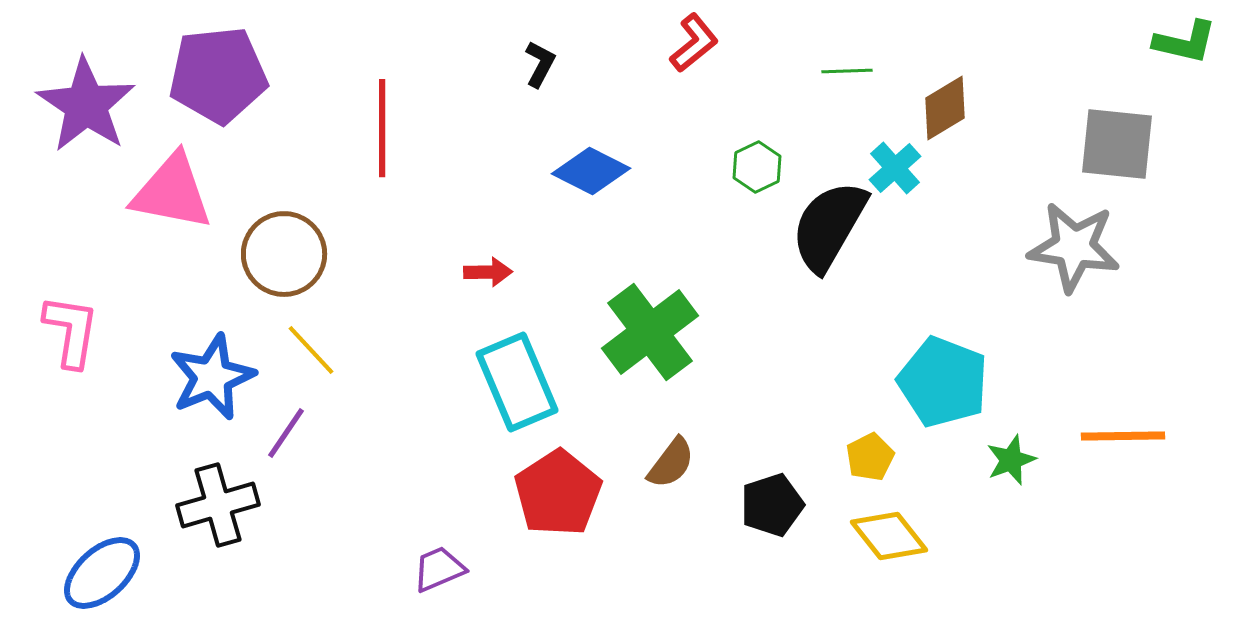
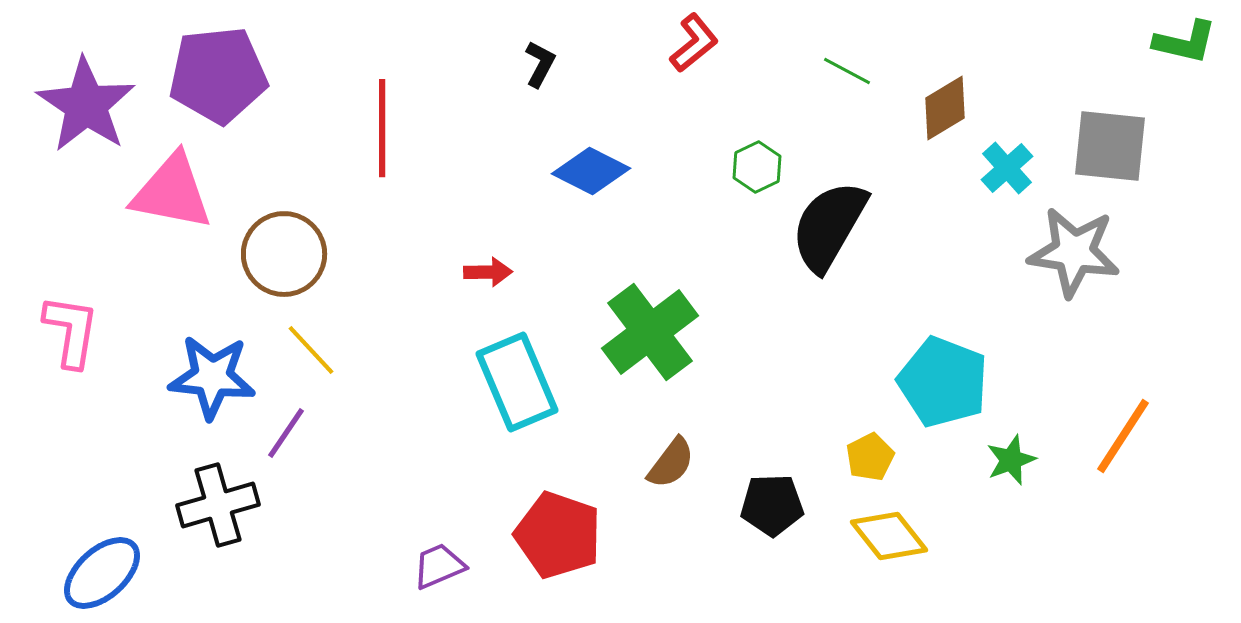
green line: rotated 30 degrees clockwise
gray square: moved 7 px left, 2 px down
cyan cross: moved 112 px right
gray star: moved 5 px down
blue star: rotated 28 degrees clockwise
orange line: rotated 56 degrees counterclockwise
red pentagon: moved 42 px down; rotated 20 degrees counterclockwise
black pentagon: rotated 16 degrees clockwise
purple trapezoid: moved 3 px up
